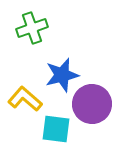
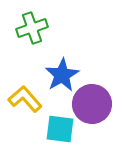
blue star: rotated 16 degrees counterclockwise
yellow L-shape: rotated 8 degrees clockwise
cyan square: moved 4 px right
